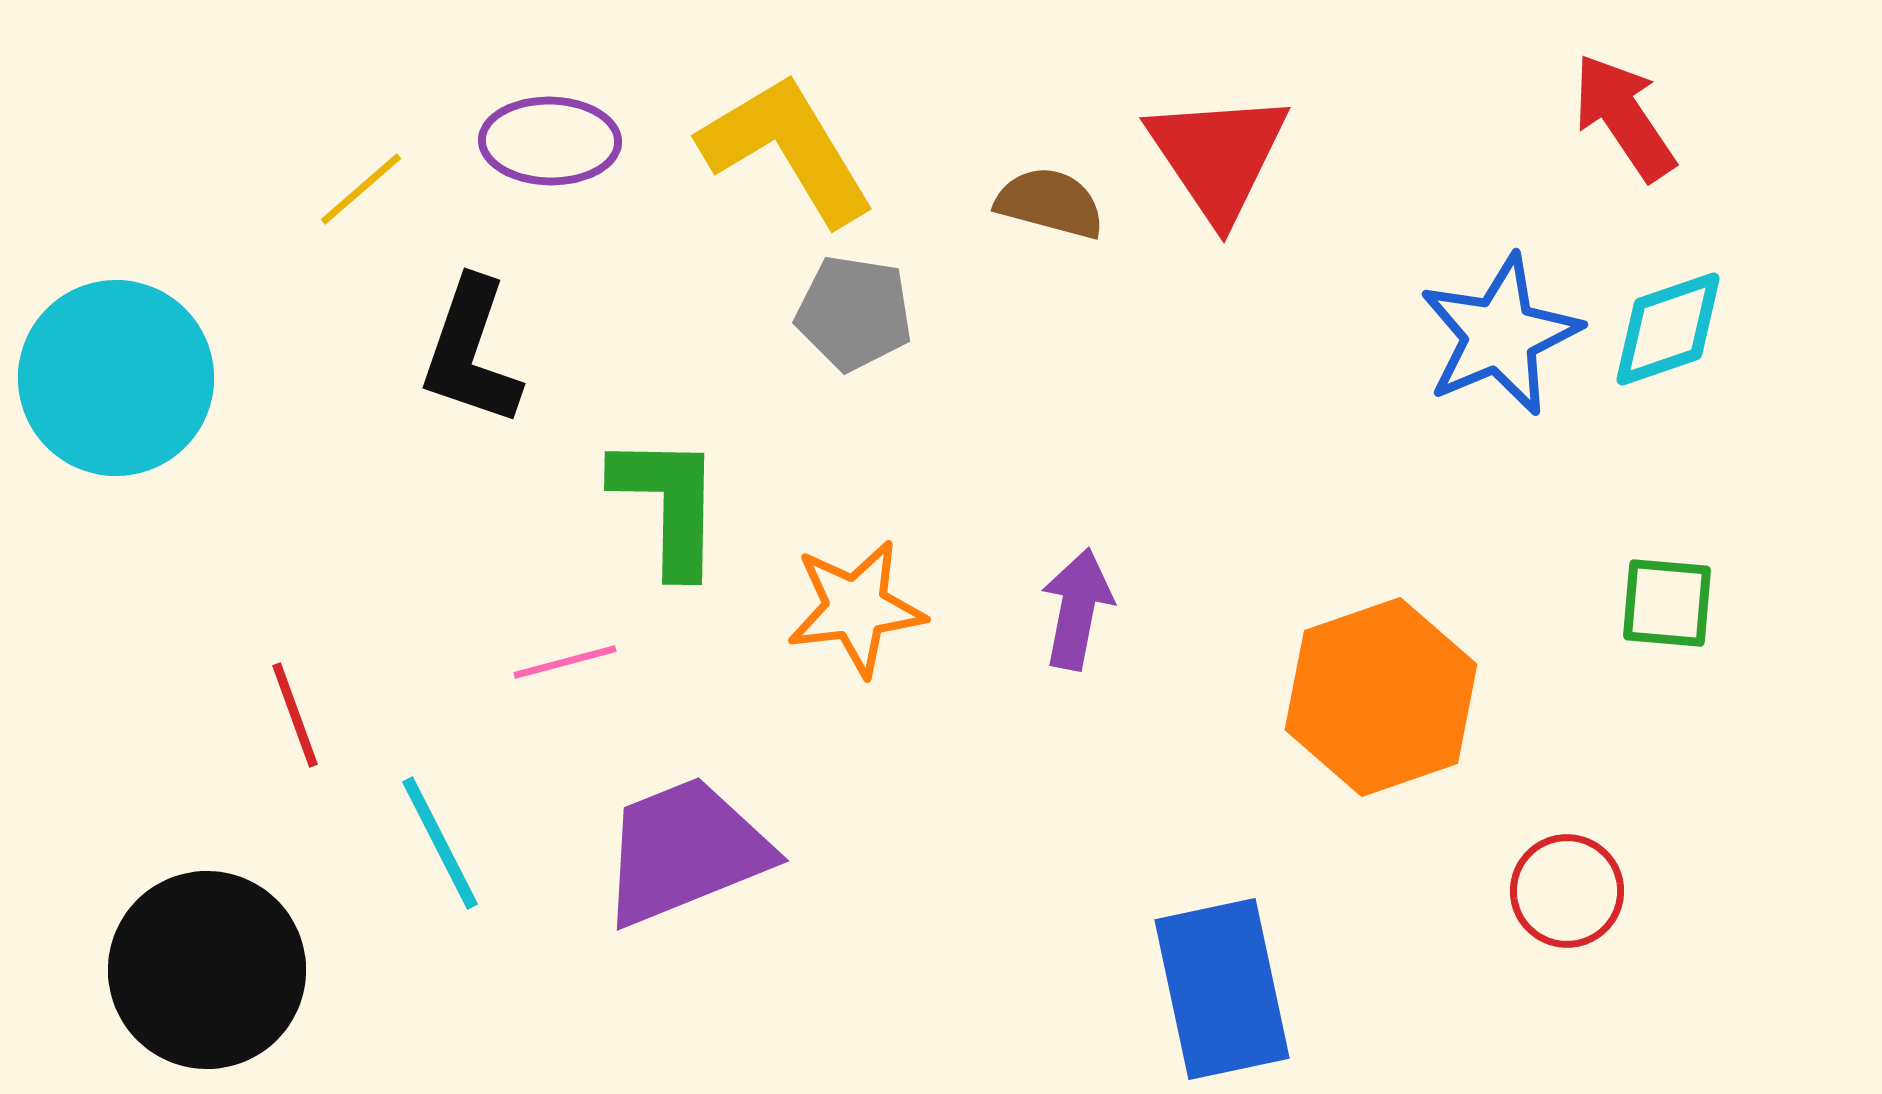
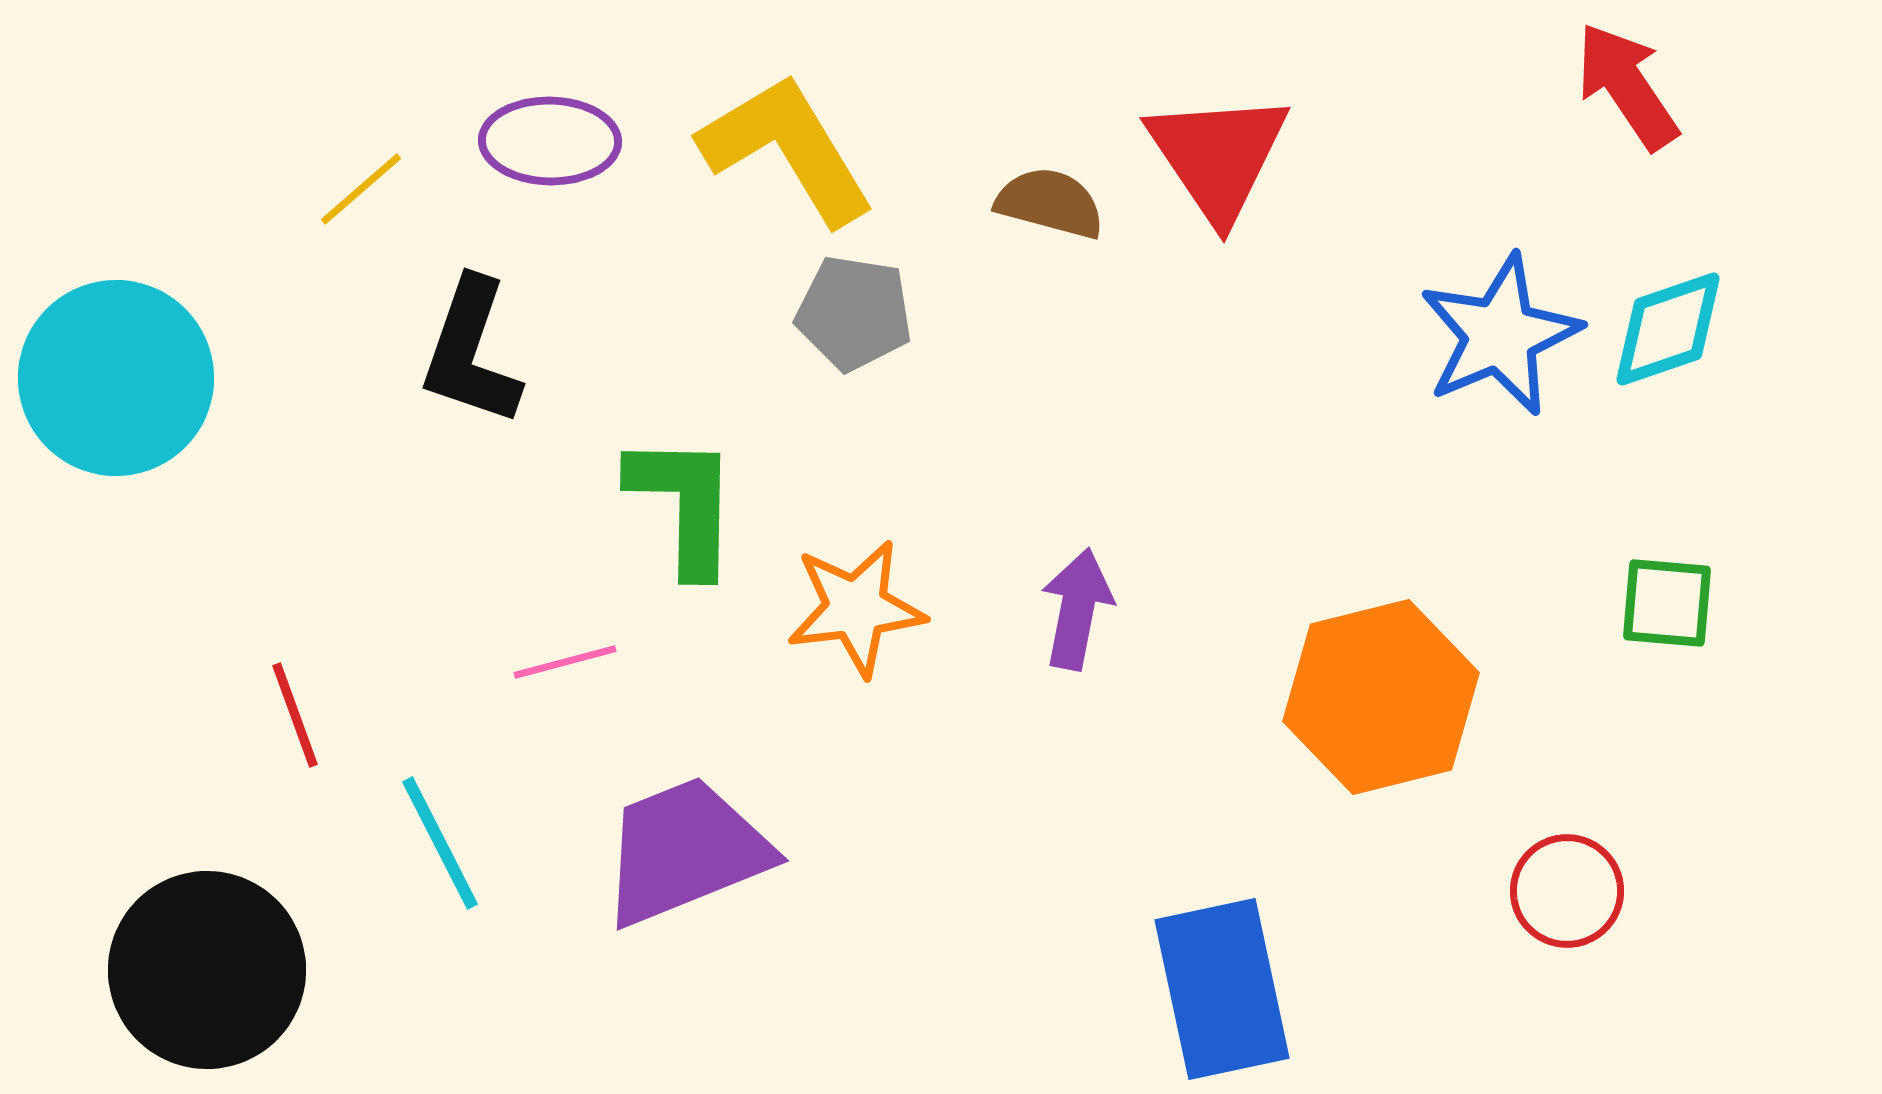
red arrow: moved 3 px right, 31 px up
green L-shape: moved 16 px right
orange hexagon: rotated 5 degrees clockwise
